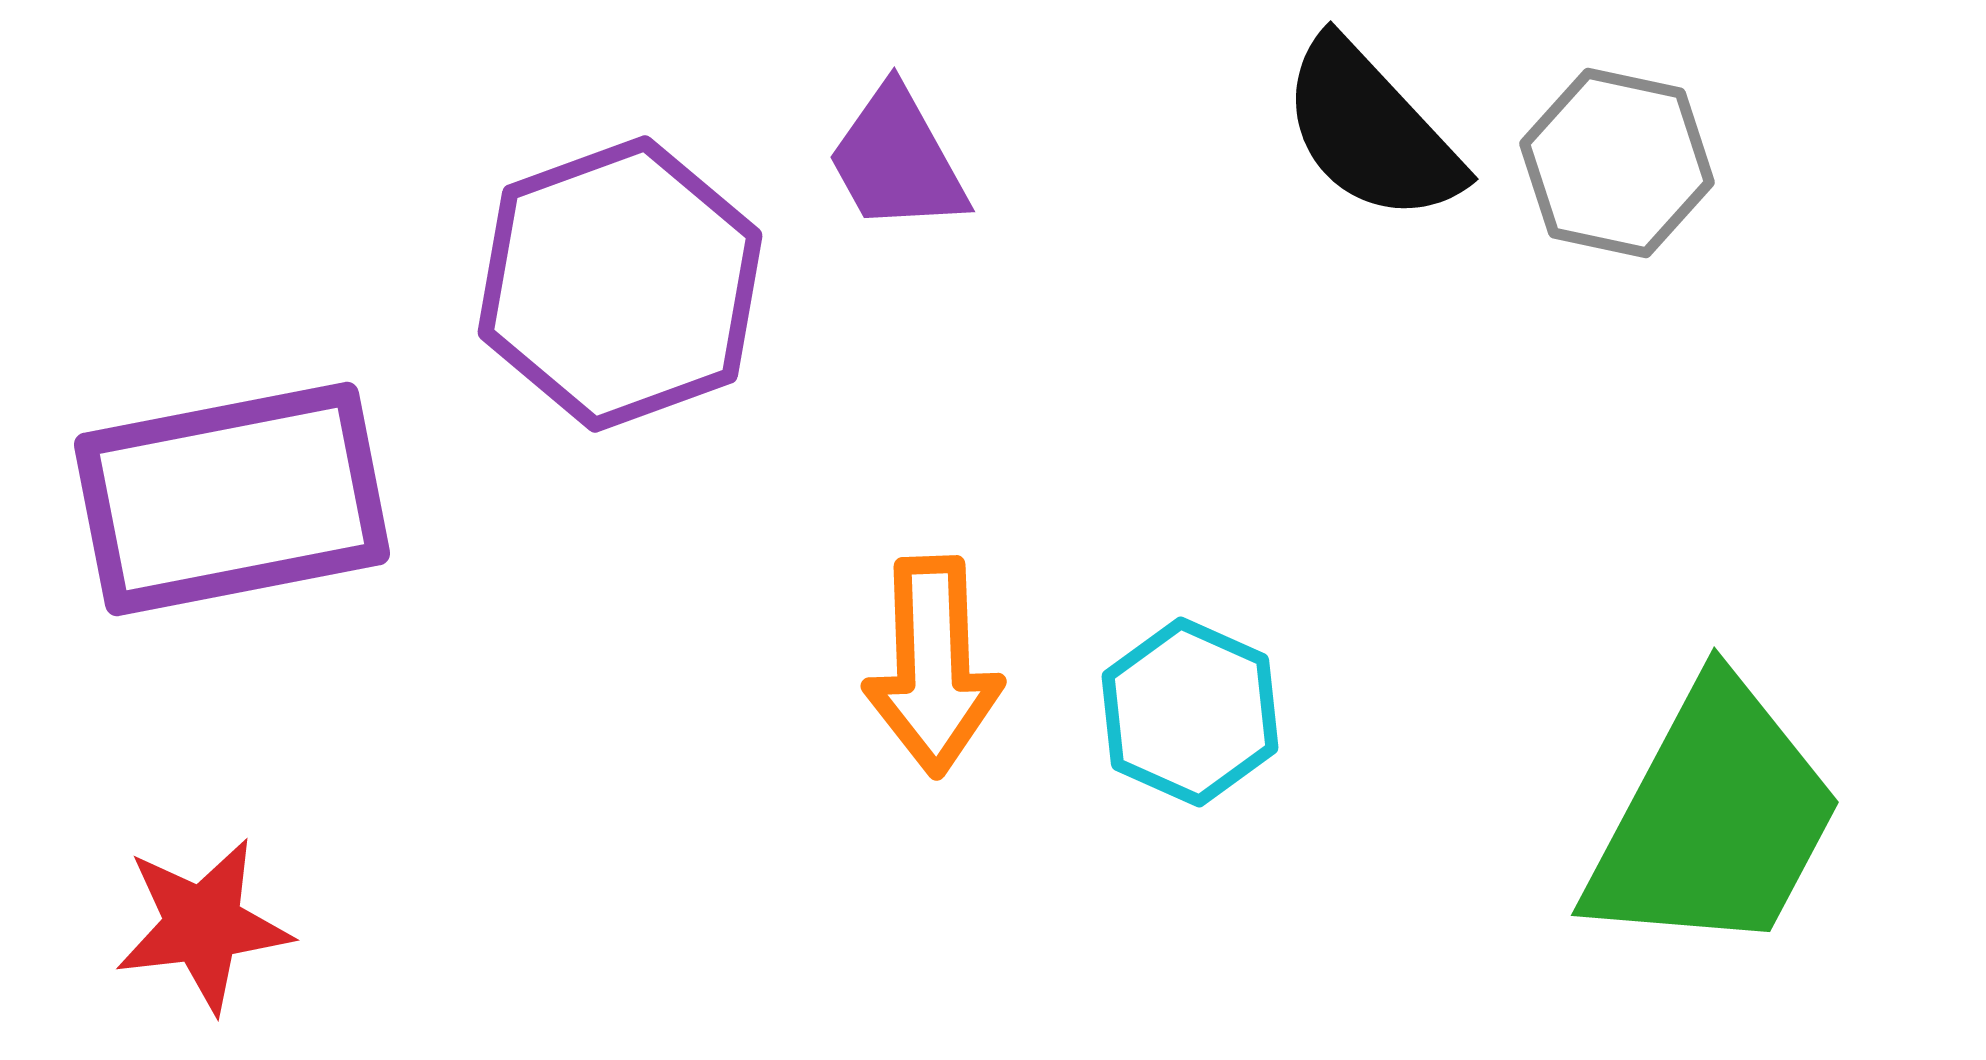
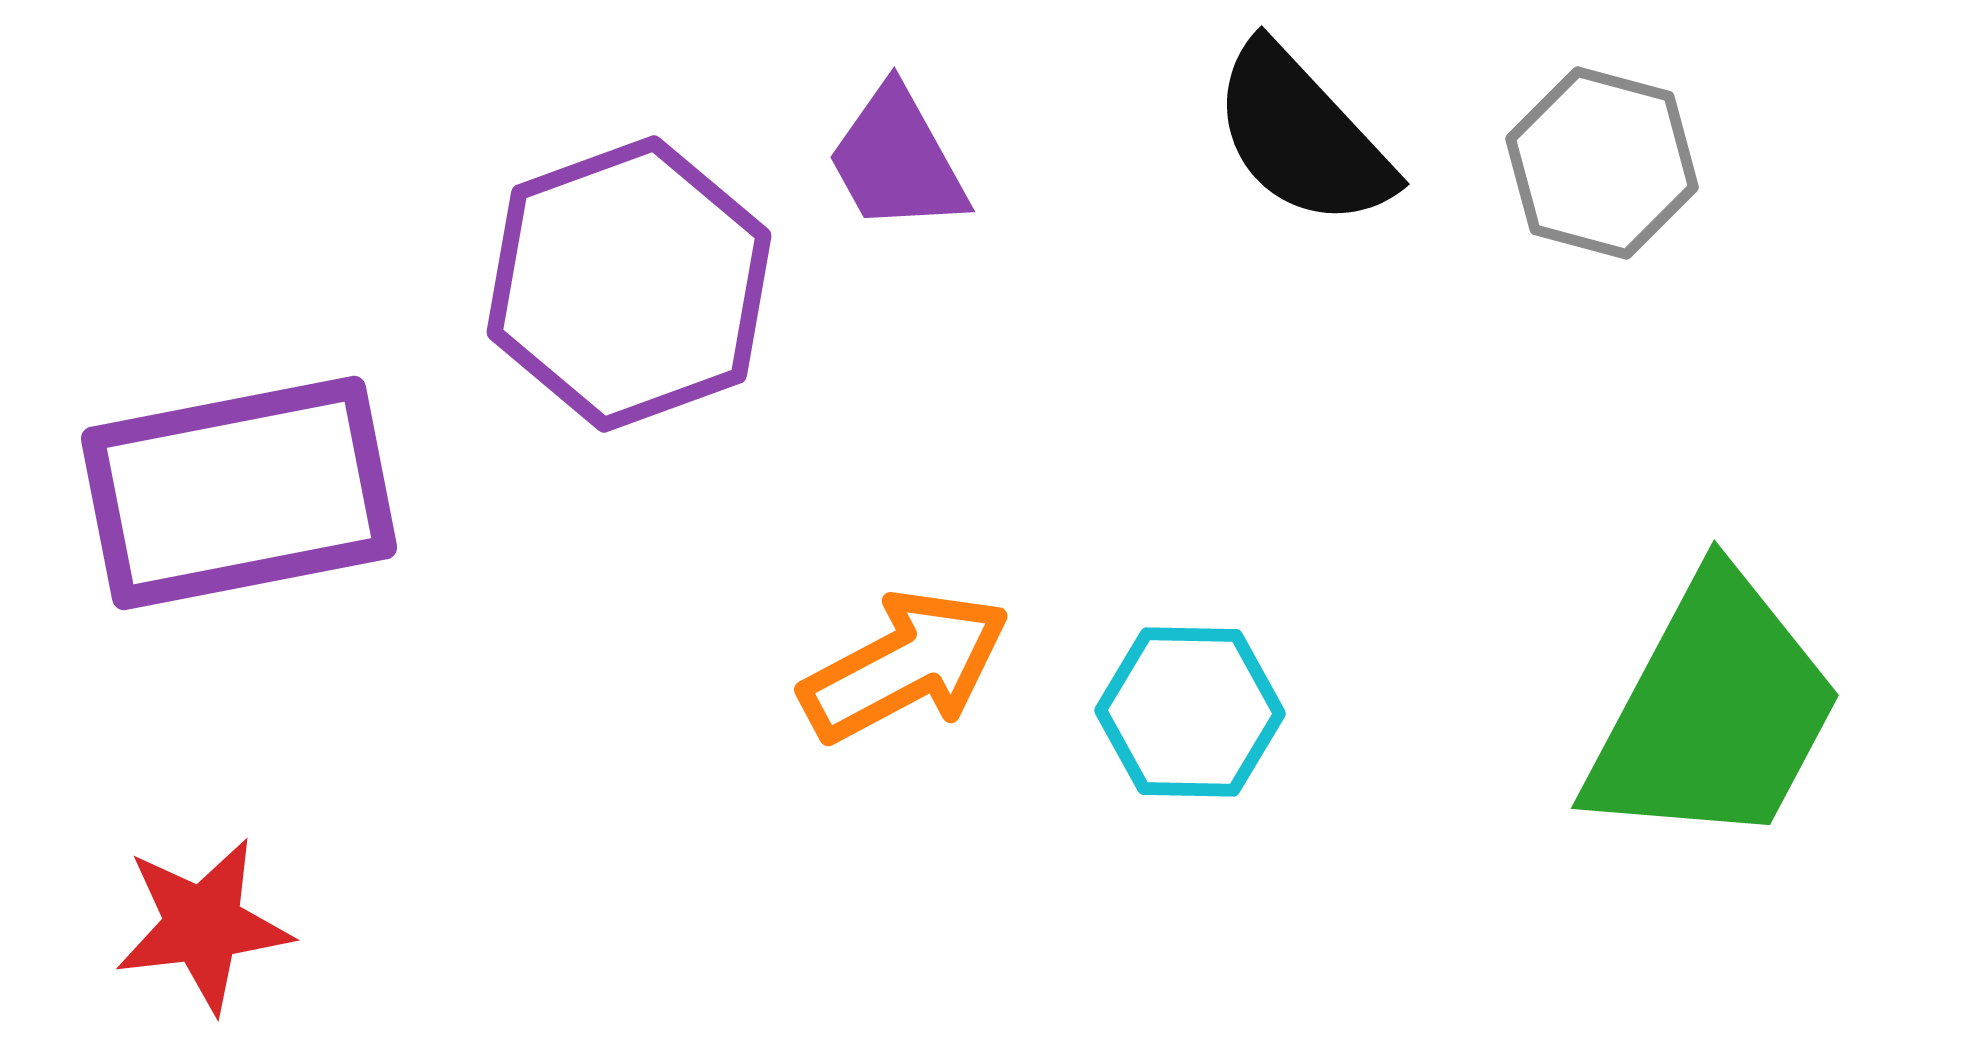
black semicircle: moved 69 px left, 5 px down
gray hexagon: moved 15 px left; rotated 3 degrees clockwise
purple hexagon: moved 9 px right
purple rectangle: moved 7 px right, 6 px up
orange arrow: moved 28 px left; rotated 116 degrees counterclockwise
cyan hexagon: rotated 23 degrees counterclockwise
green trapezoid: moved 107 px up
